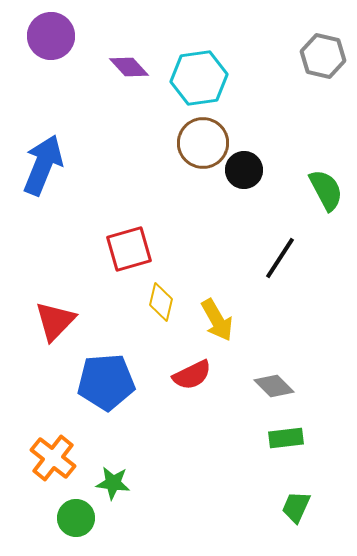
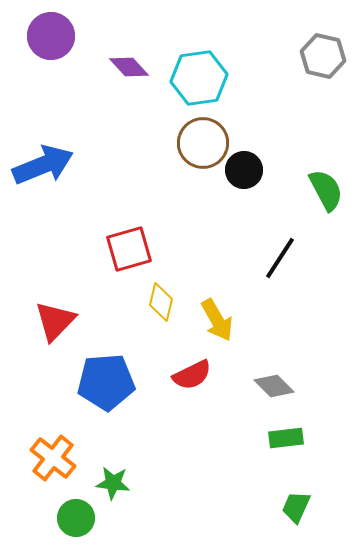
blue arrow: rotated 46 degrees clockwise
